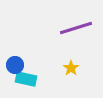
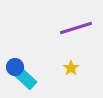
blue circle: moved 2 px down
cyan rectangle: rotated 30 degrees clockwise
